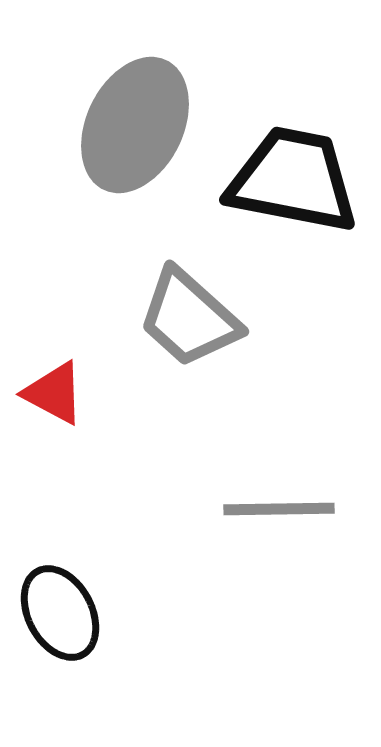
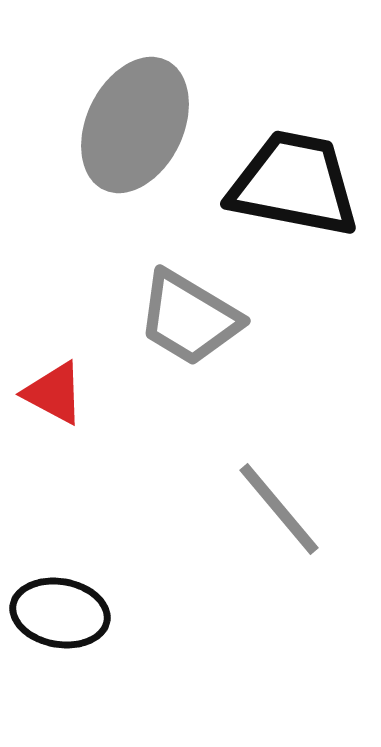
black trapezoid: moved 1 px right, 4 px down
gray trapezoid: rotated 11 degrees counterclockwise
gray line: rotated 51 degrees clockwise
black ellipse: rotated 52 degrees counterclockwise
